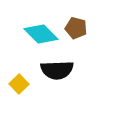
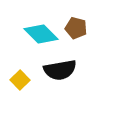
black semicircle: moved 3 px right; rotated 8 degrees counterclockwise
yellow square: moved 1 px right, 4 px up
